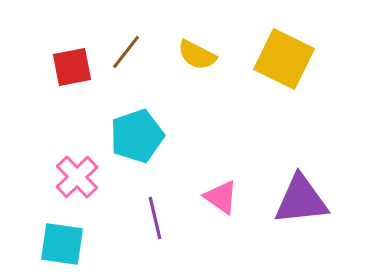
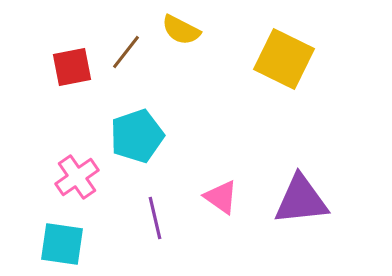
yellow semicircle: moved 16 px left, 25 px up
pink cross: rotated 9 degrees clockwise
